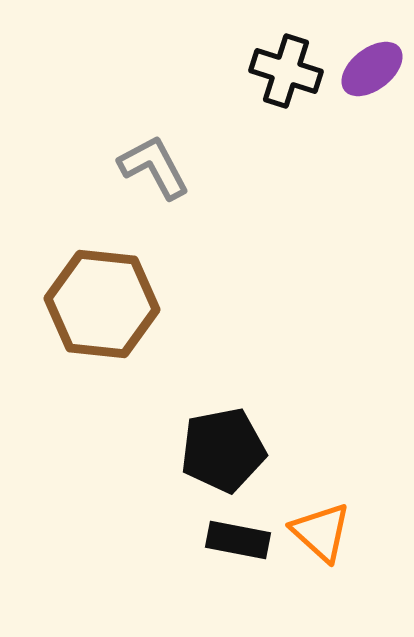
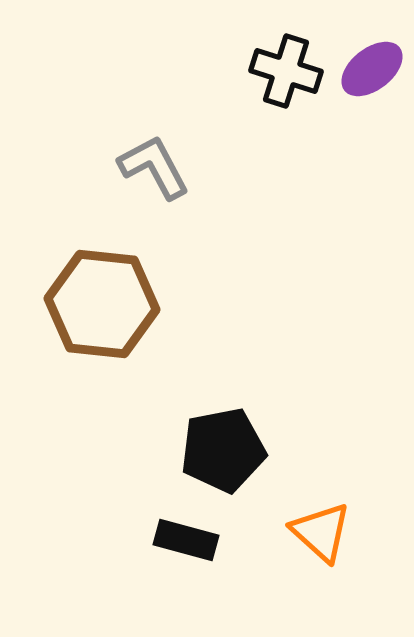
black rectangle: moved 52 px left; rotated 4 degrees clockwise
